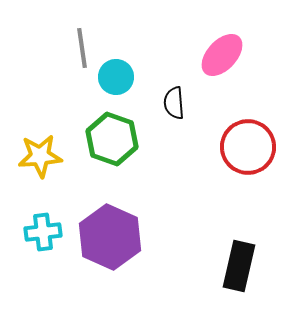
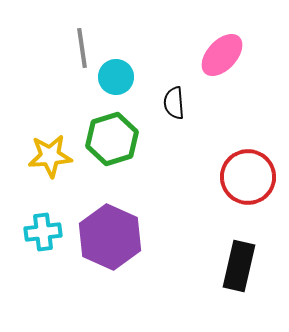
green hexagon: rotated 24 degrees clockwise
red circle: moved 30 px down
yellow star: moved 10 px right
